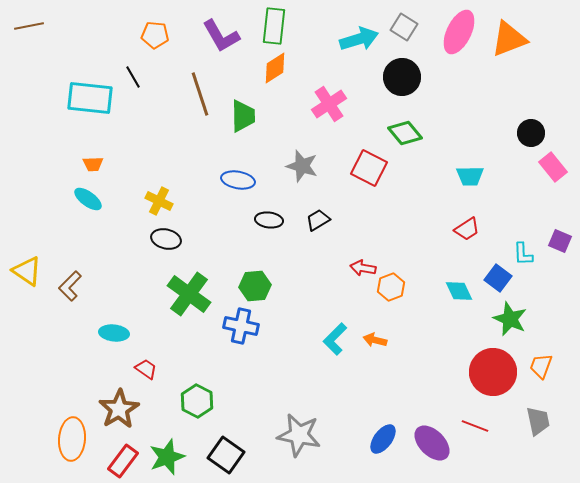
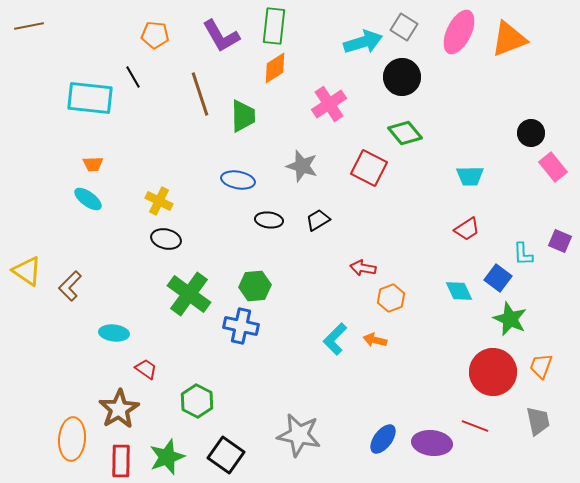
cyan arrow at (359, 39): moved 4 px right, 3 px down
orange hexagon at (391, 287): moved 11 px down
purple ellipse at (432, 443): rotated 39 degrees counterclockwise
red rectangle at (123, 461): moved 2 px left; rotated 36 degrees counterclockwise
